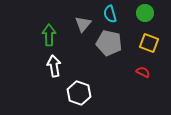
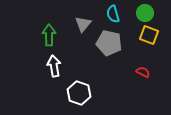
cyan semicircle: moved 3 px right
yellow square: moved 8 px up
